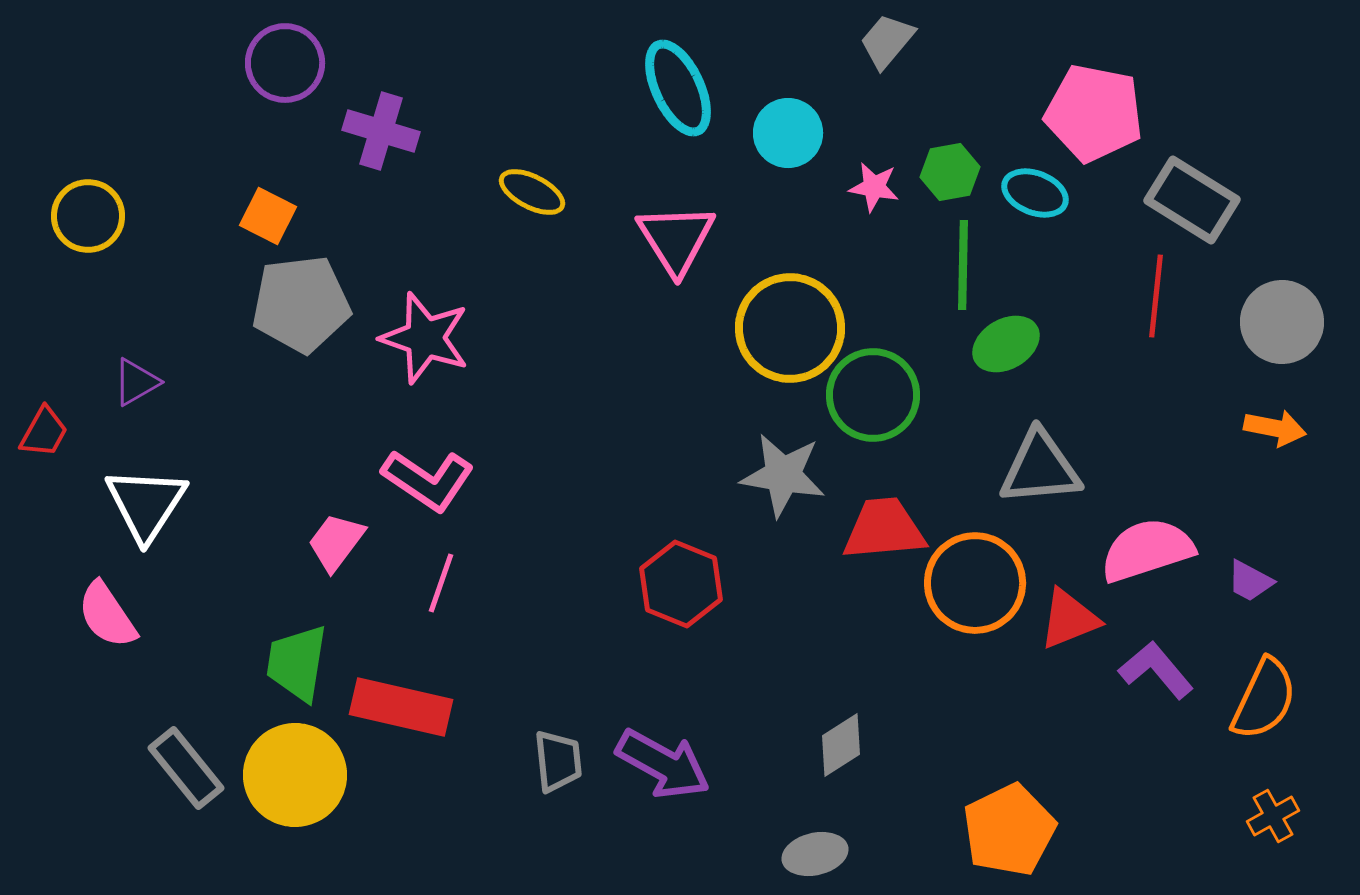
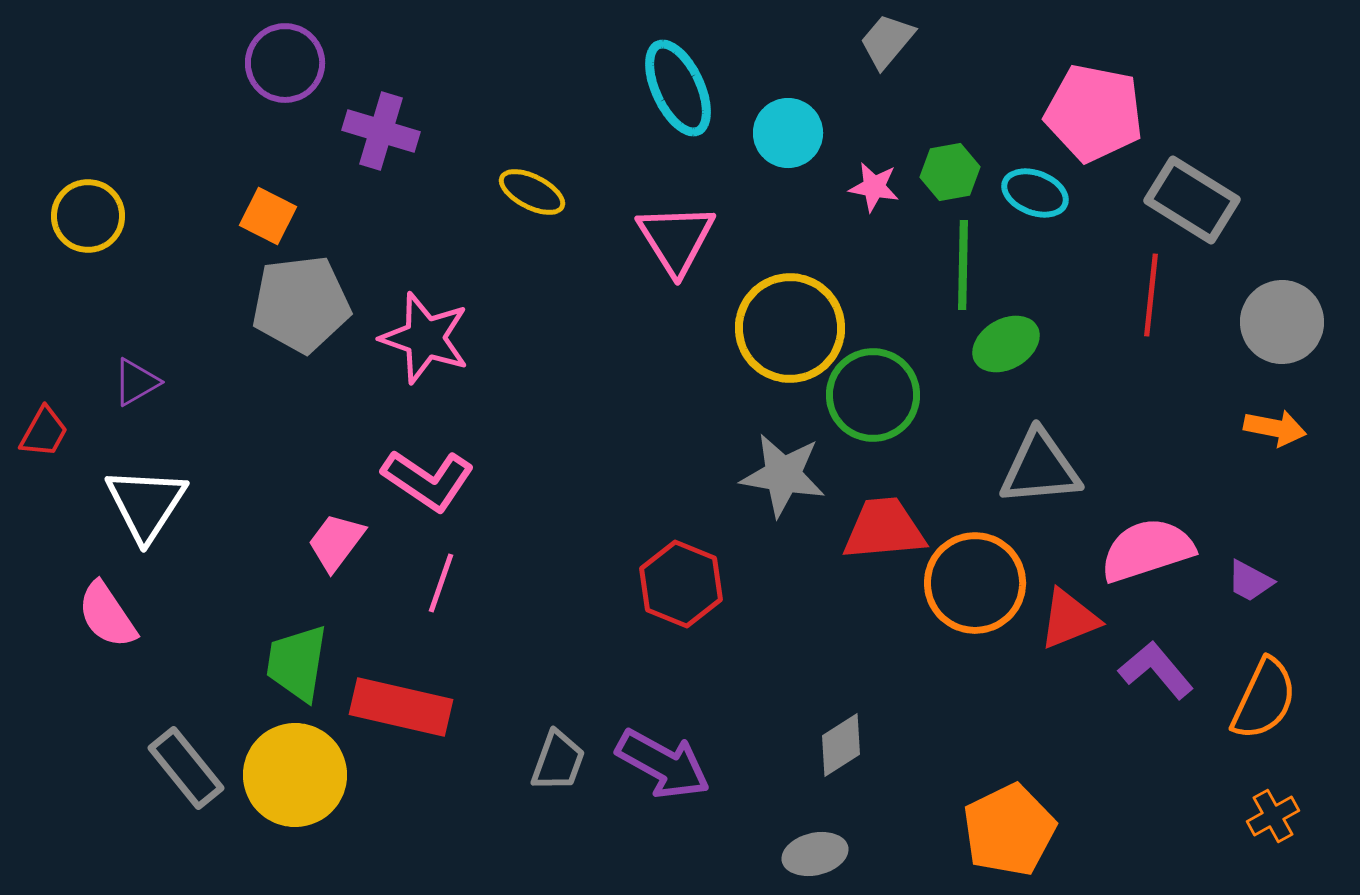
red line at (1156, 296): moved 5 px left, 1 px up
gray trapezoid at (558, 761): rotated 26 degrees clockwise
